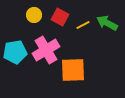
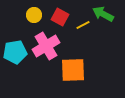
green arrow: moved 4 px left, 9 px up
pink cross: moved 4 px up
